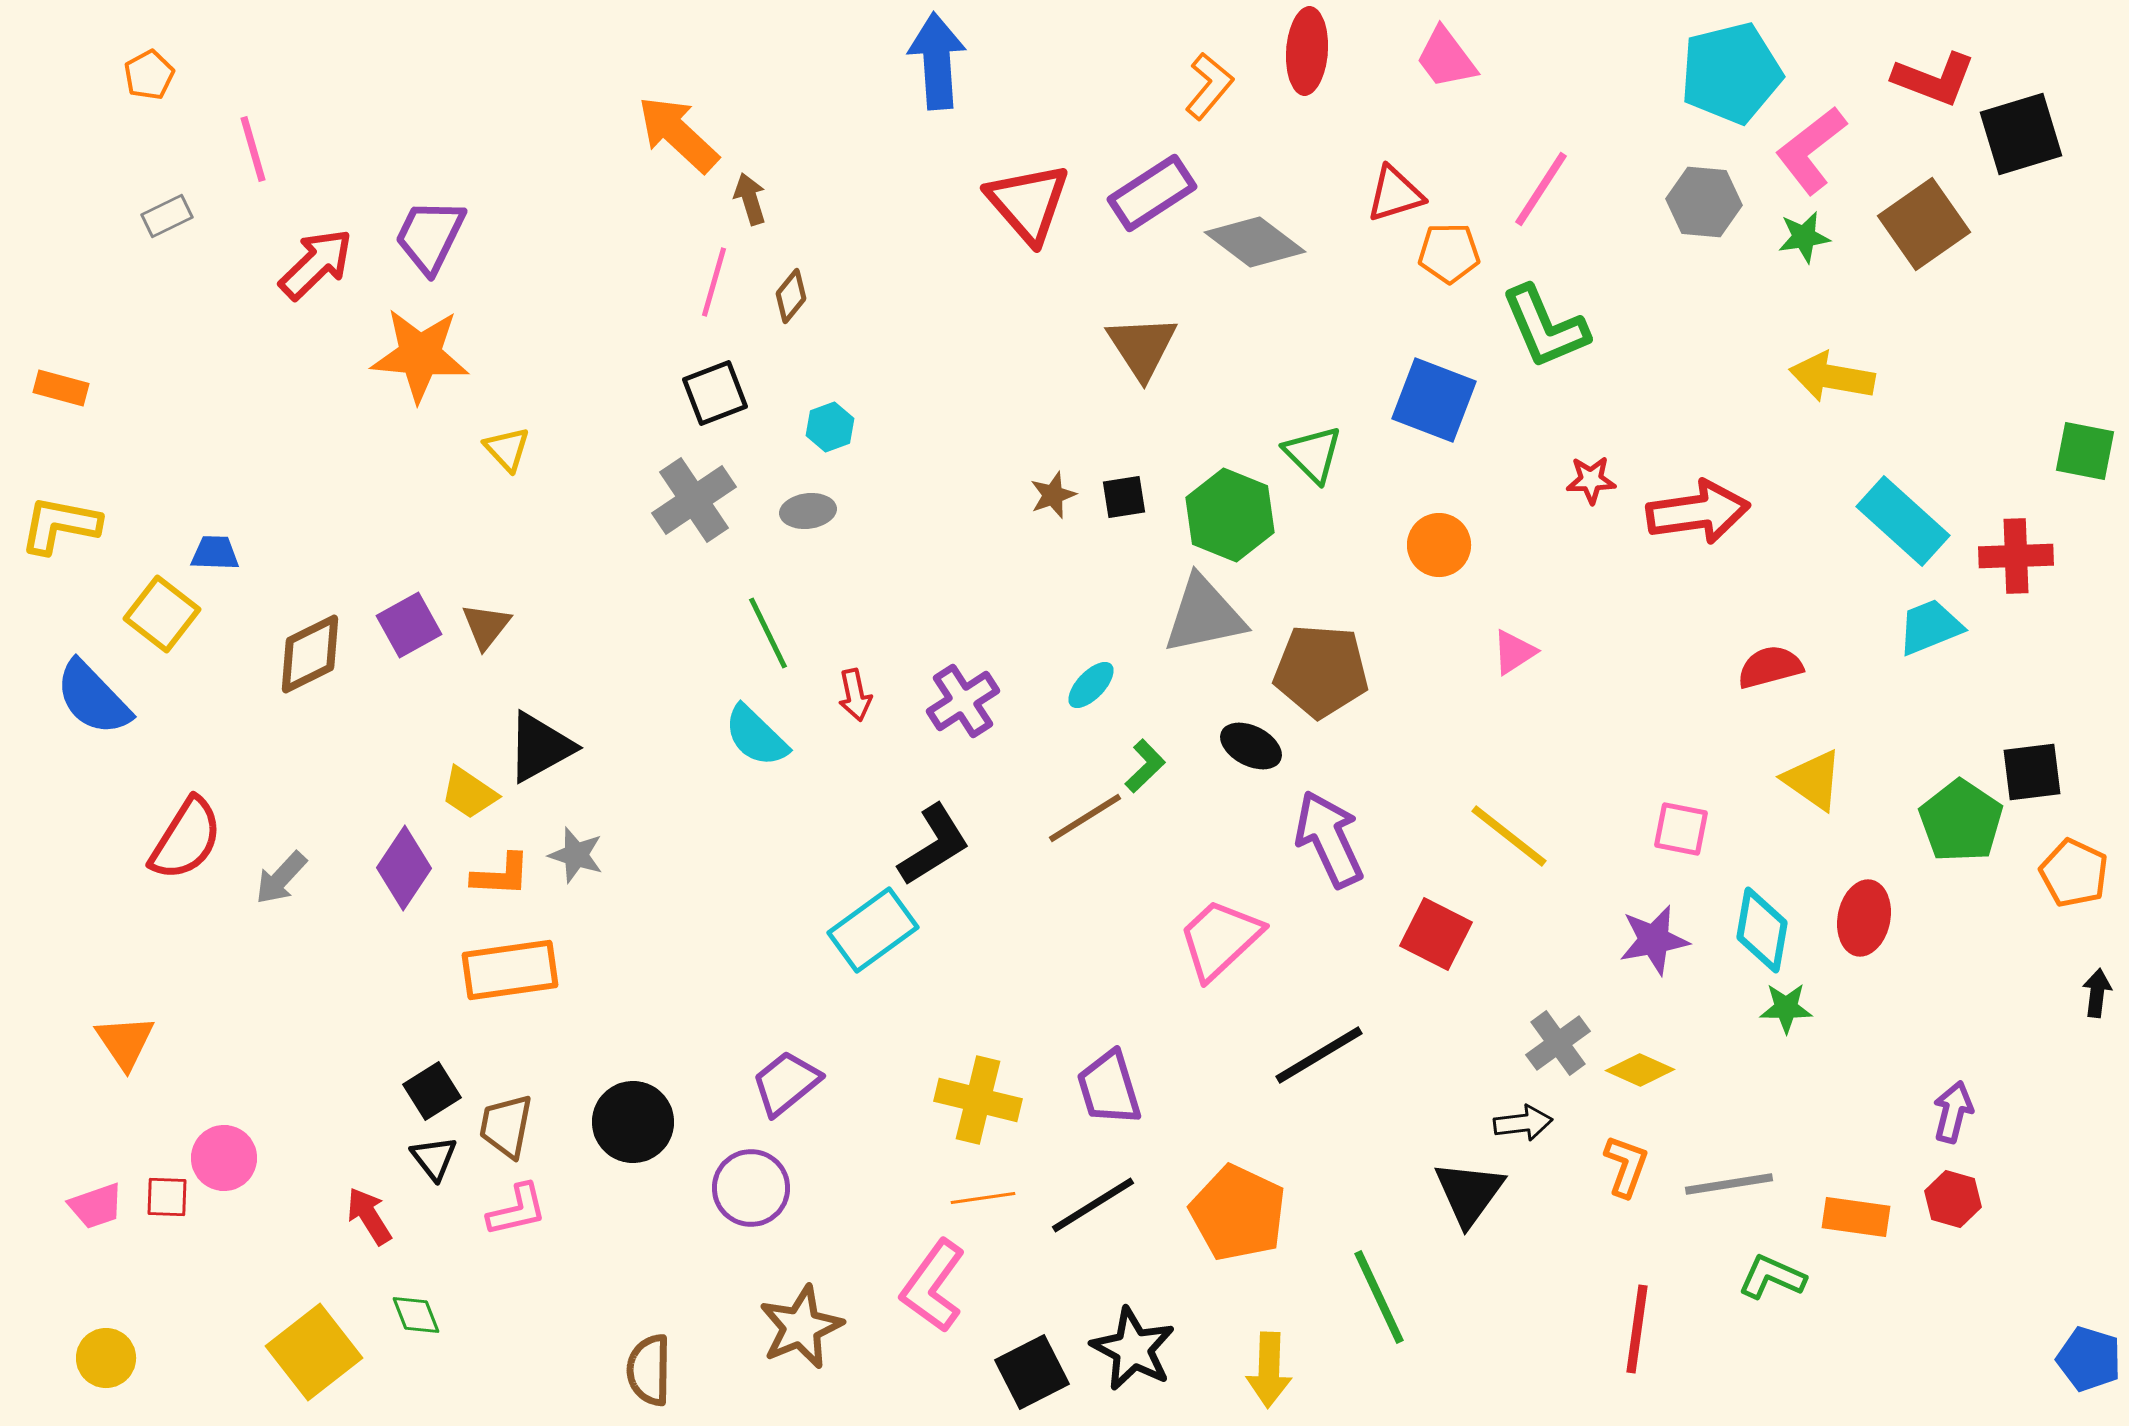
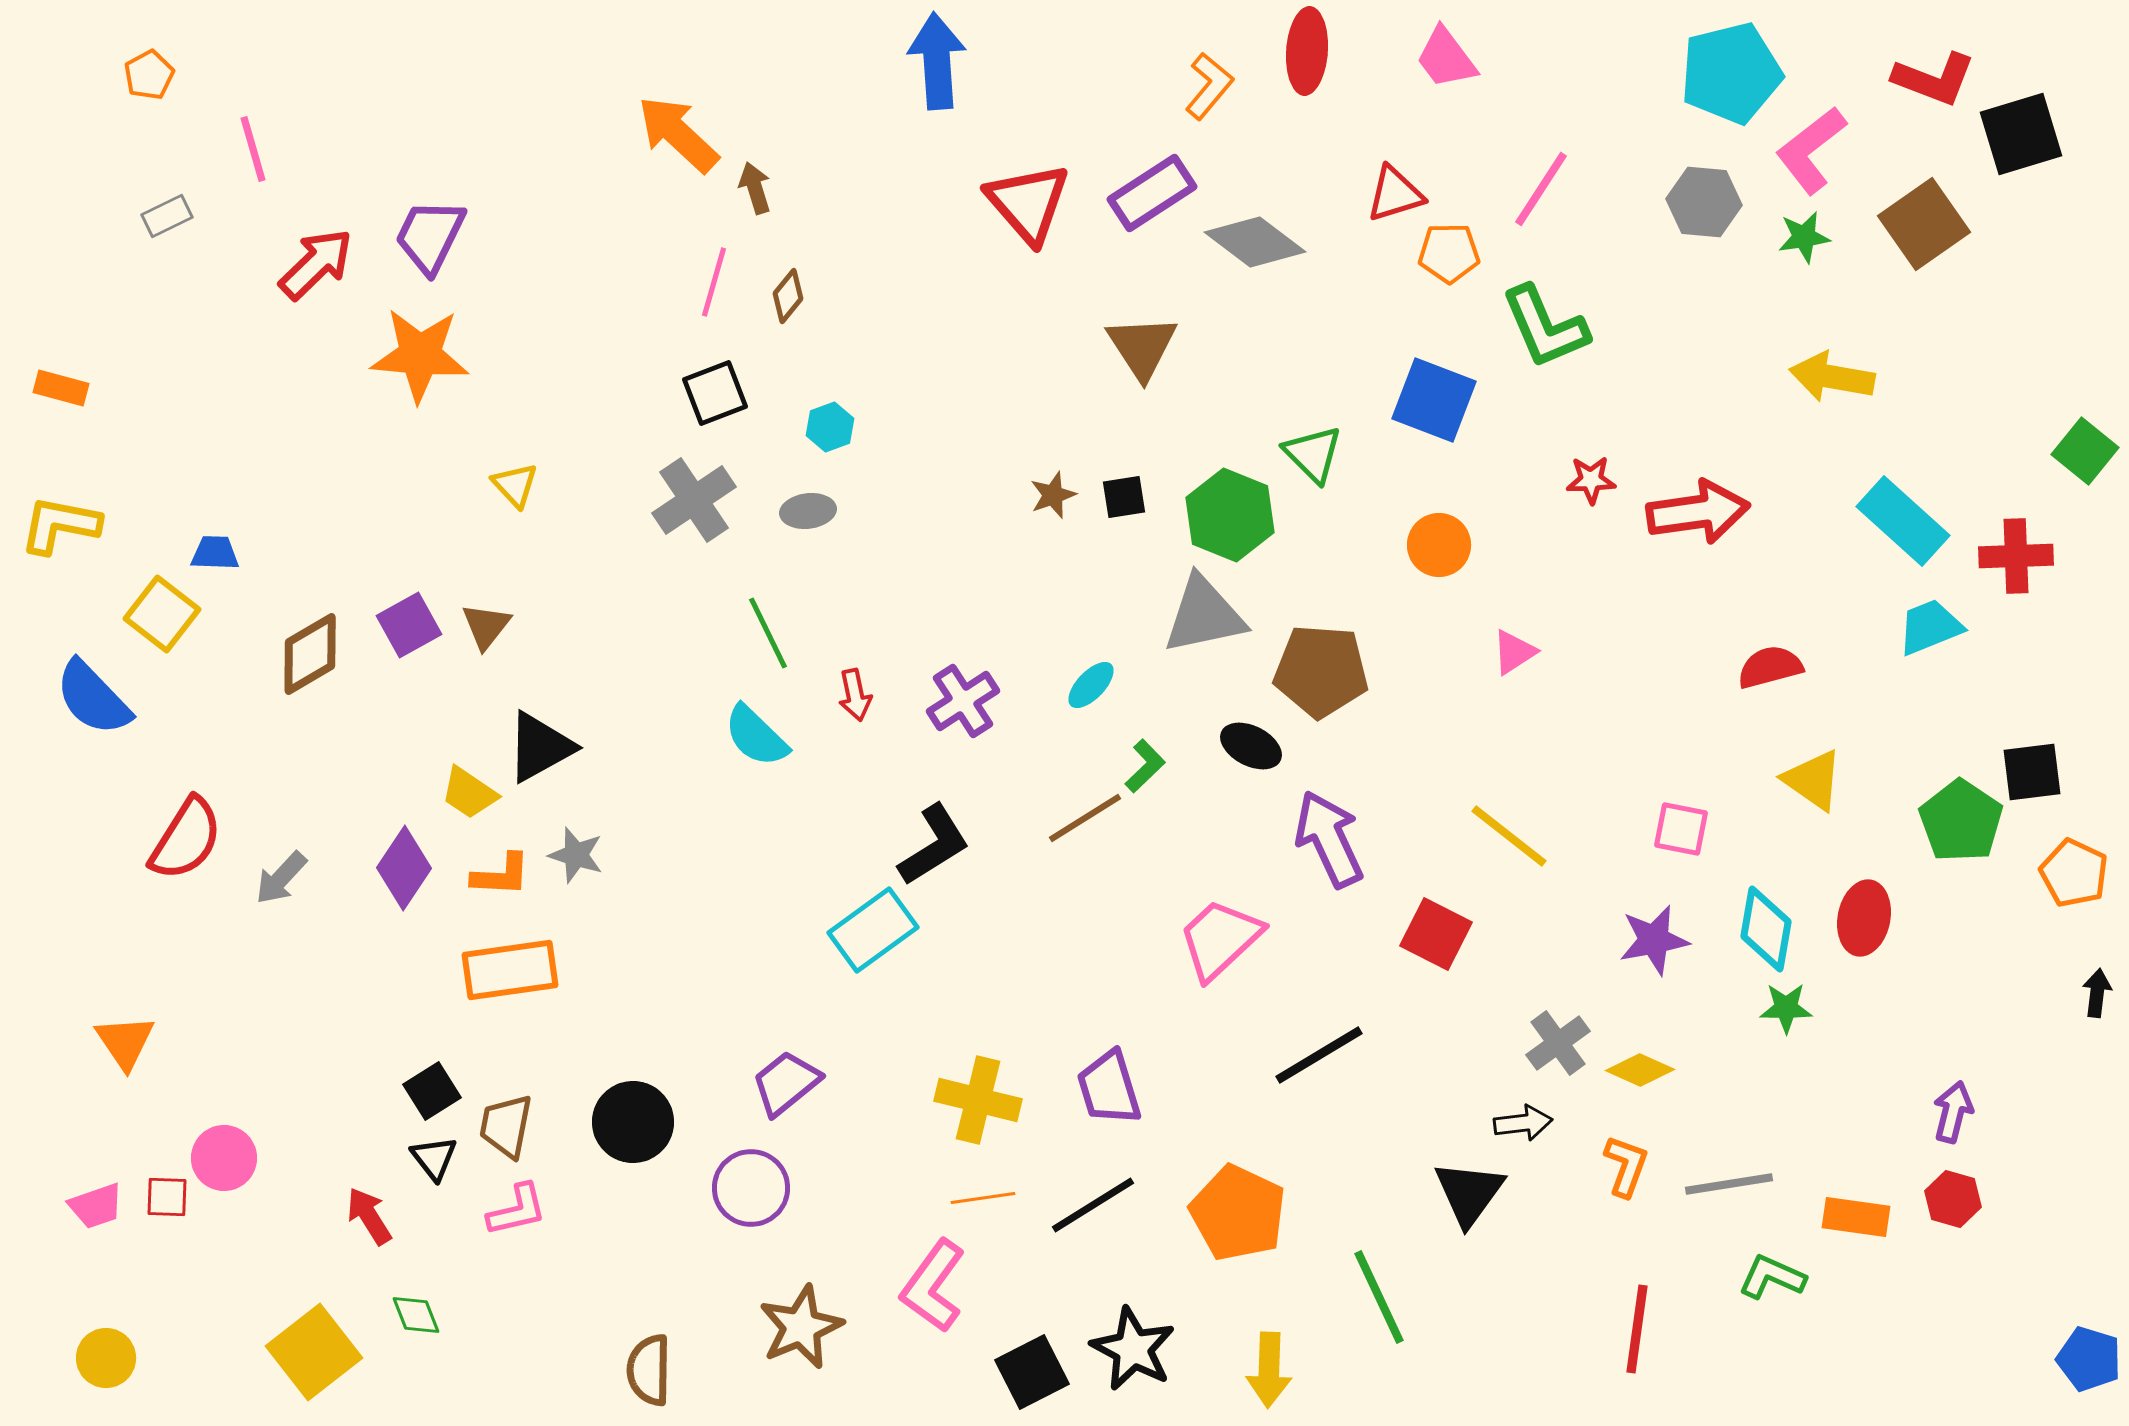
brown arrow at (750, 199): moved 5 px right, 11 px up
brown diamond at (791, 296): moved 3 px left
yellow triangle at (507, 449): moved 8 px right, 36 px down
green square at (2085, 451): rotated 28 degrees clockwise
brown diamond at (310, 654): rotated 4 degrees counterclockwise
cyan diamond at (1762, 930): moved 4 px right, 1 px up
